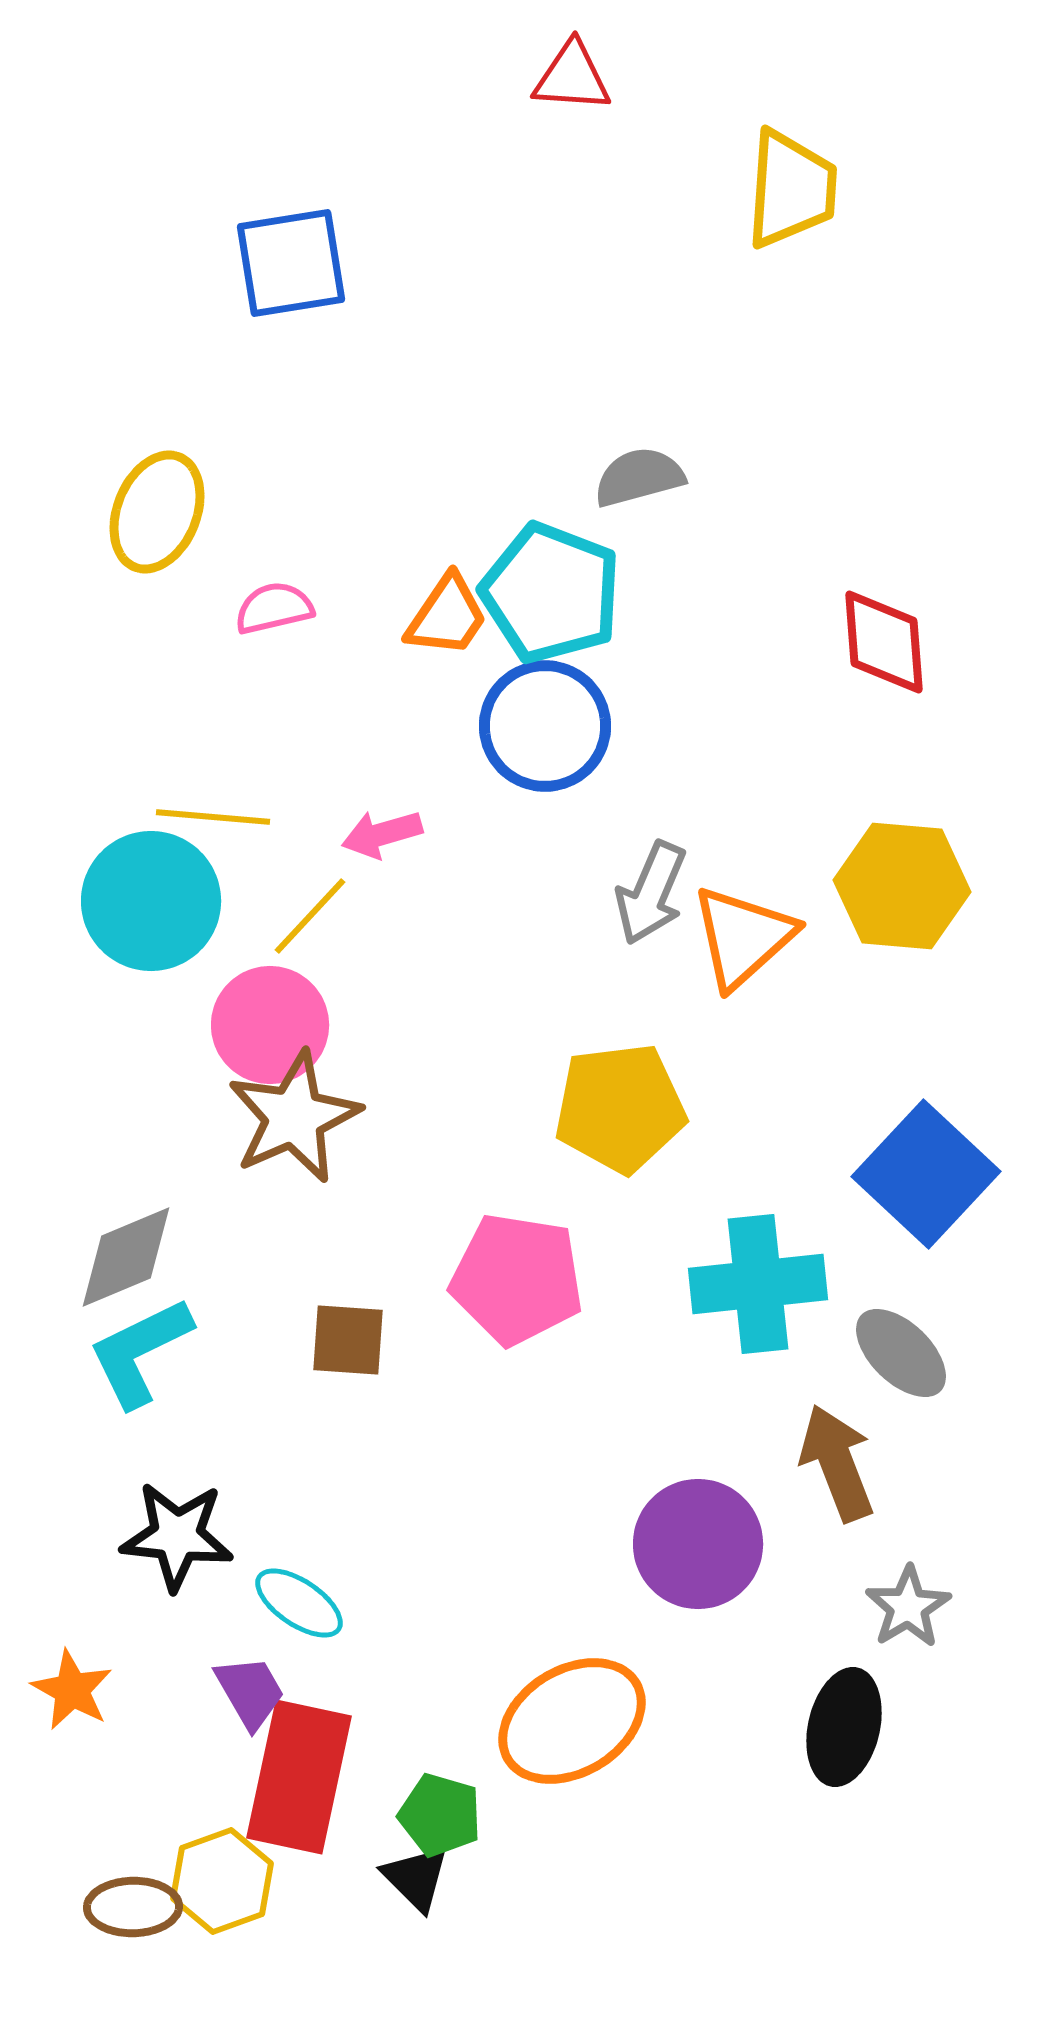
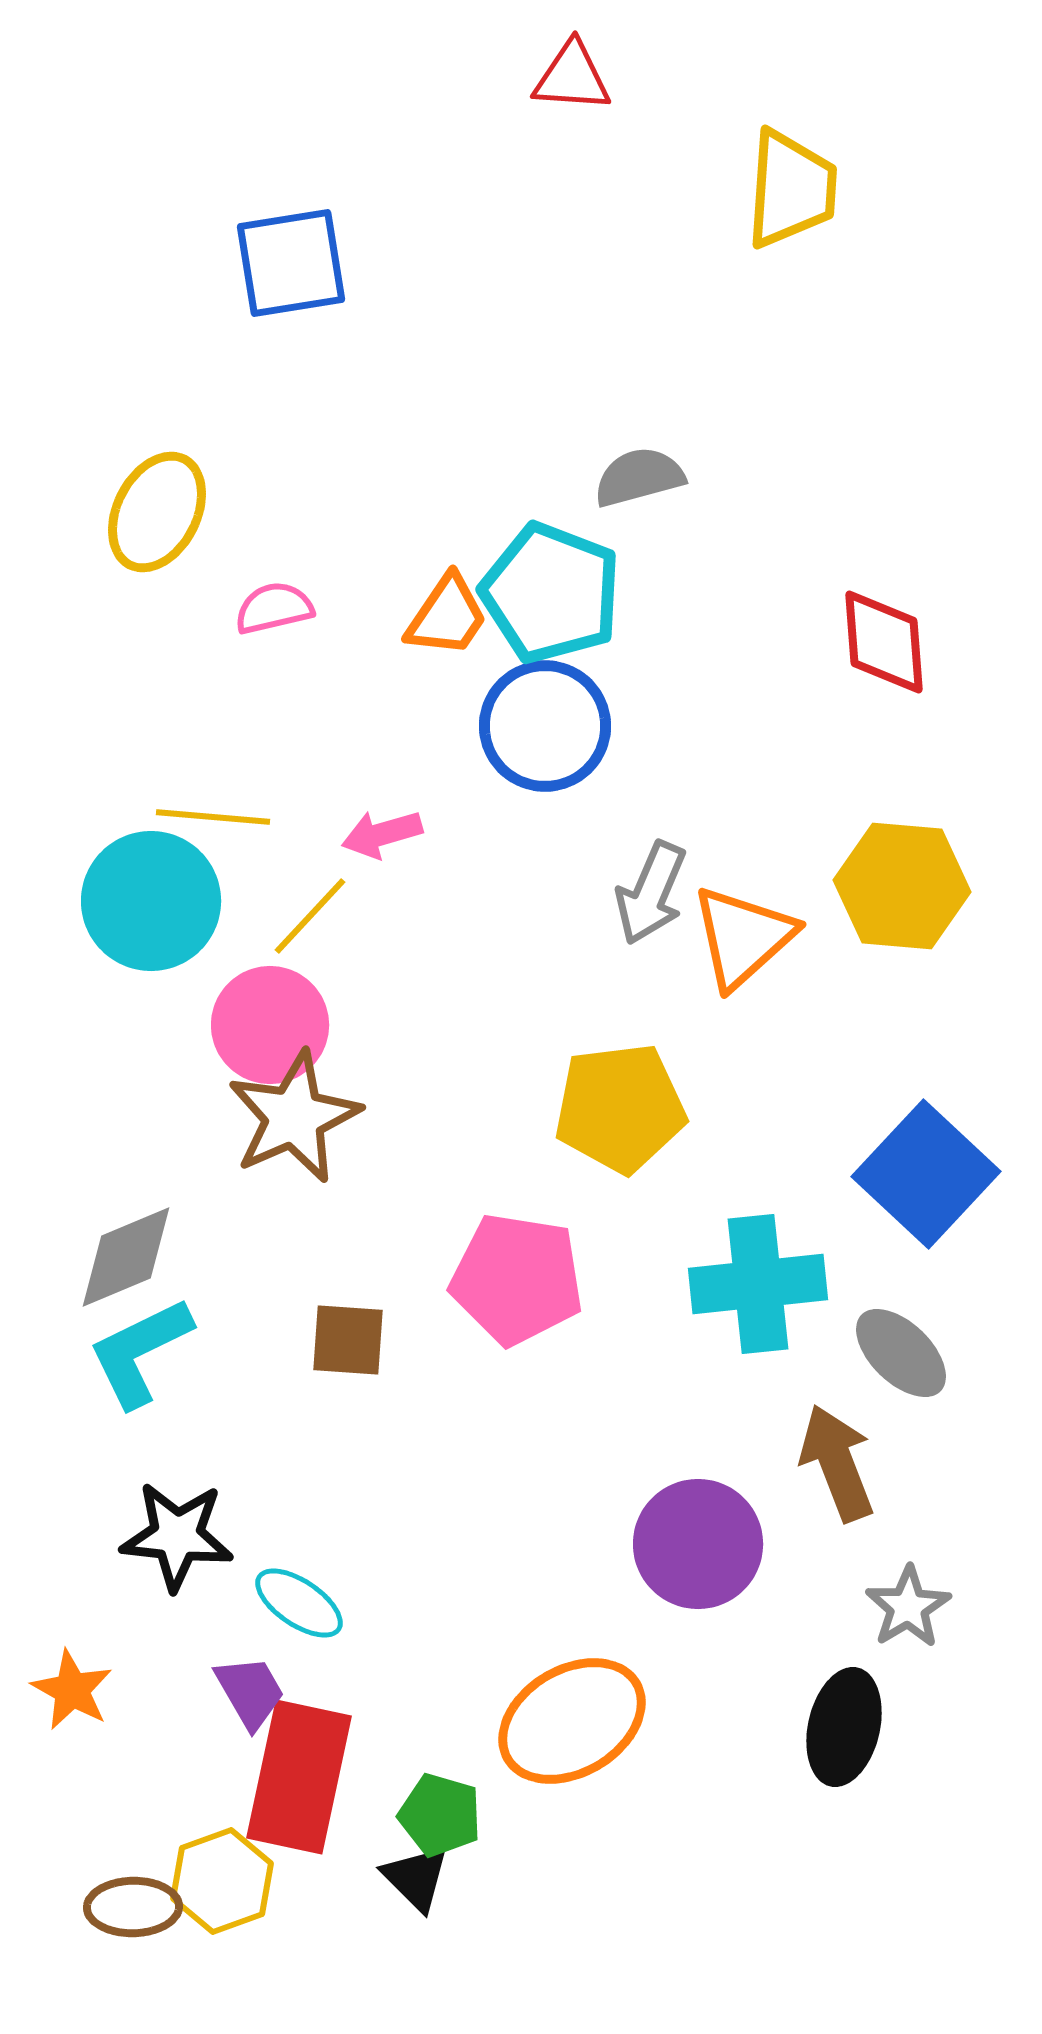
yellow ellipse at (157, 512): rotated 5 degrees clockwise
